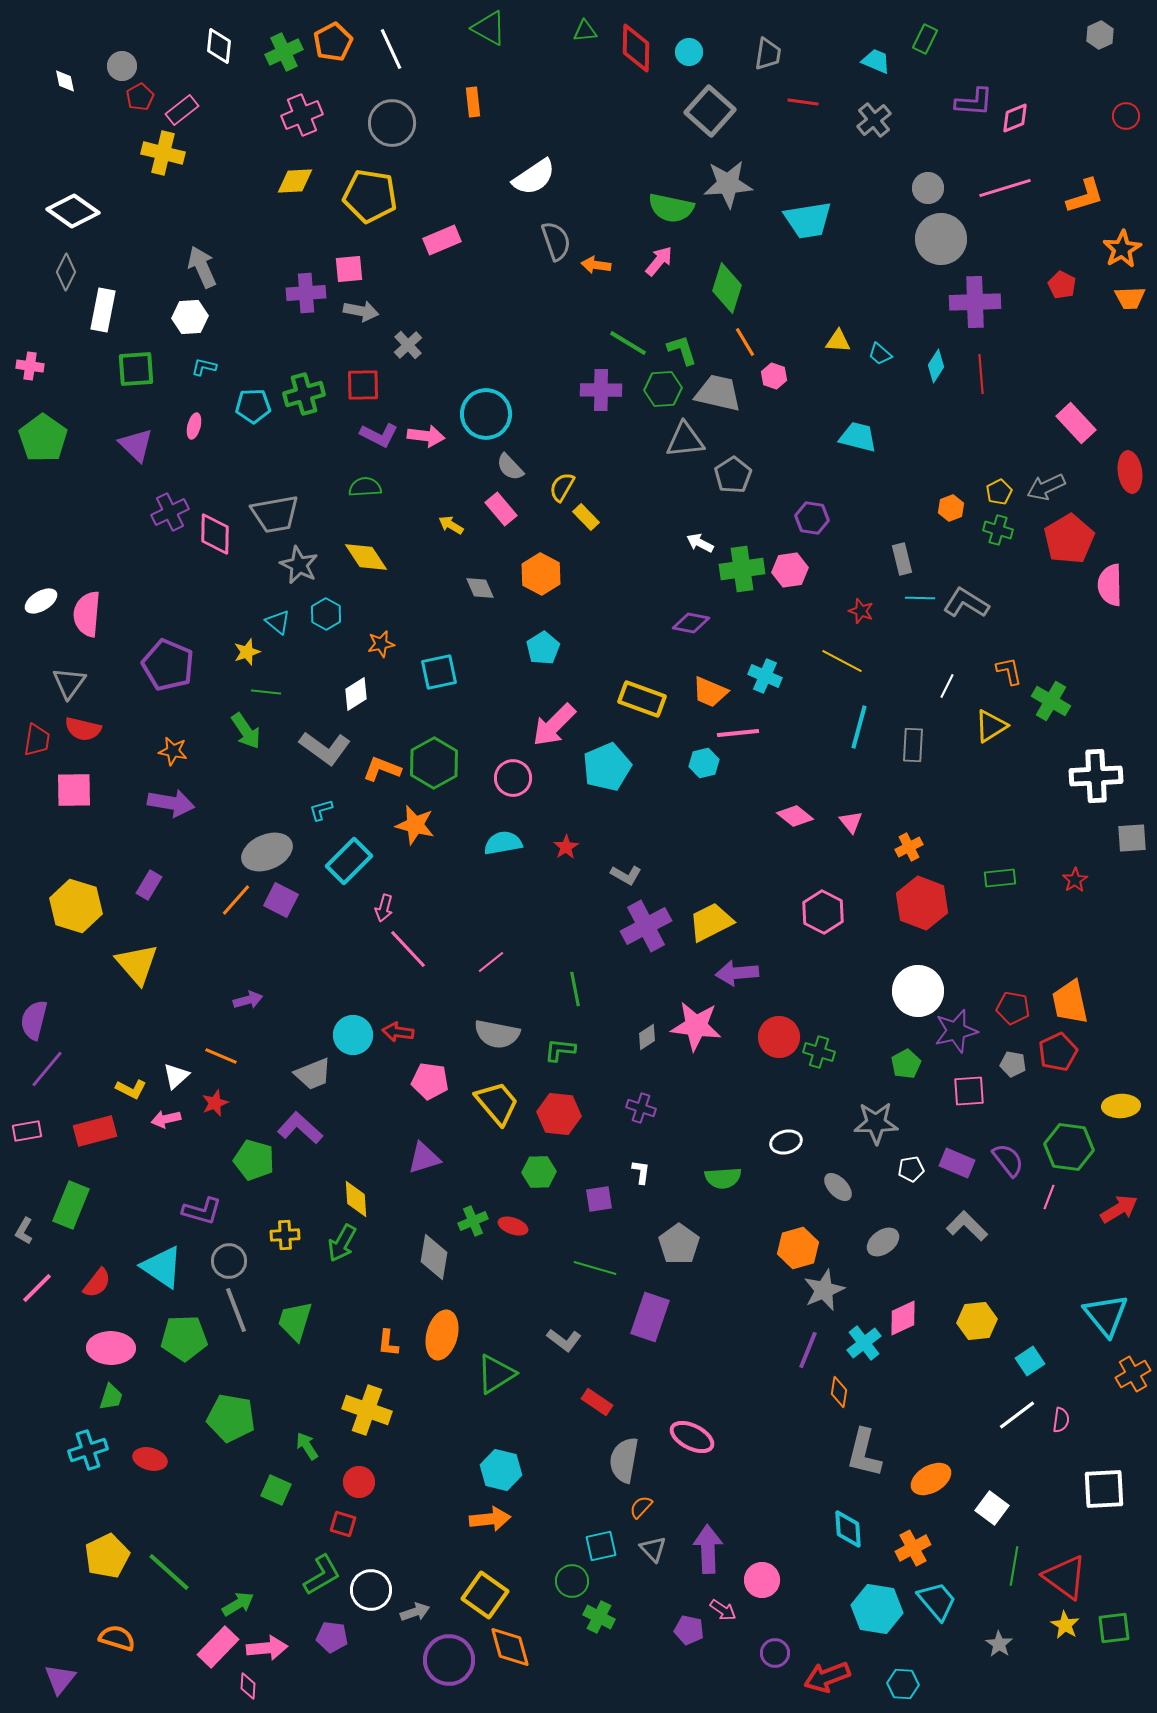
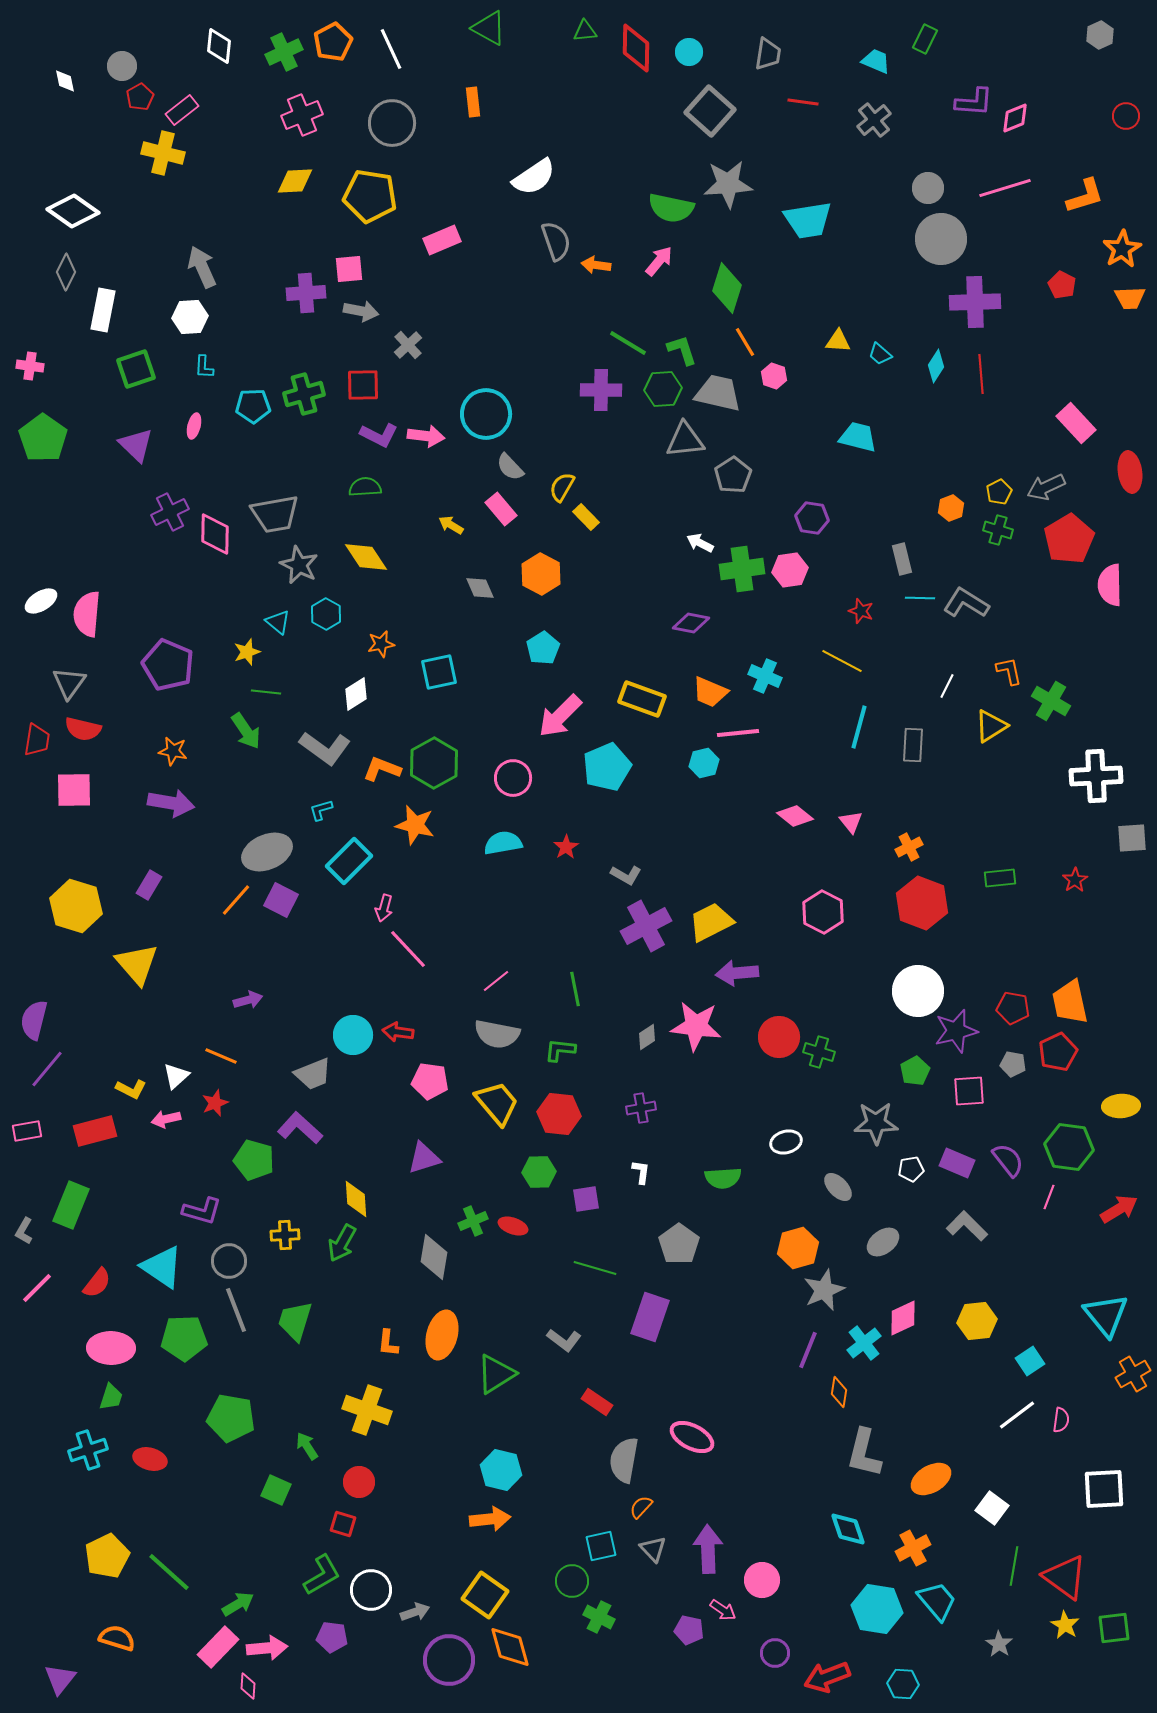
cyan L-shape at (204, 367): rotated 100 degrees counterclockwise
green square at (136, 369): rotated 15 degrees counterclockwise
pink arrow at (554, 725): moved 6 px right, 9 px up
pink line at (491, 962): moved 5 px right, 19 px down
green pentagon at (906, 1064): moved 9 px right, 7 px down
purple cross at (641, 1108): rotated 28 degrees counterclockwise
purple square at (599, 1199): moved 13 px left
cyan diamond at (848, 1529): rotated 15 degrees counterclockwise
